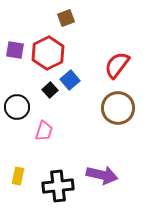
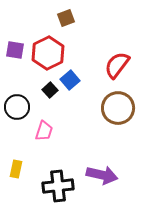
yellow rectangle: moved 2 px left, 7 px up
